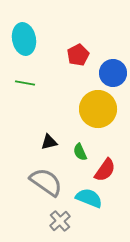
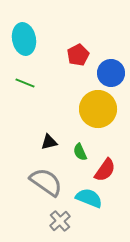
blue circle: moved 2 px left
green line: rotated 12 degrees clockwise
